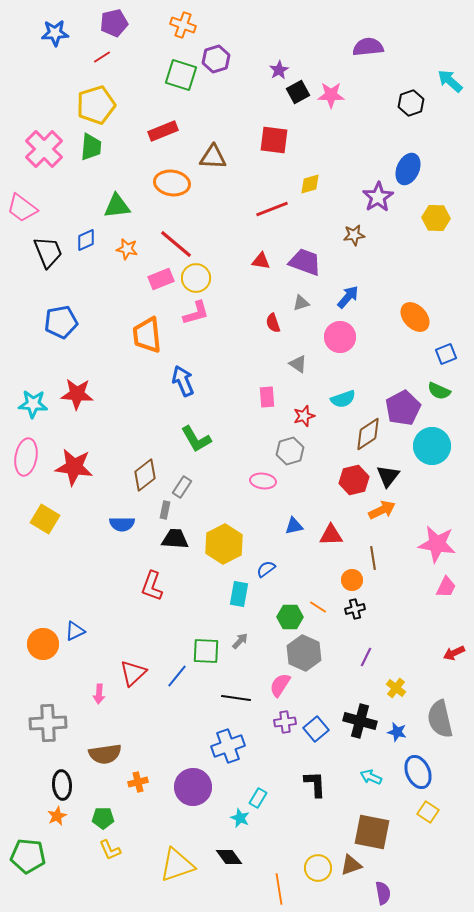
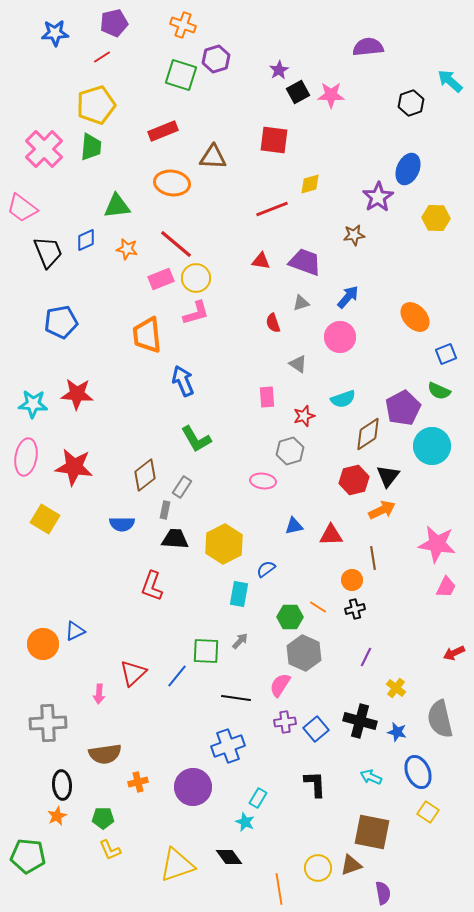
cyan star at (240, 818): moved 5 px right, 4 px down
